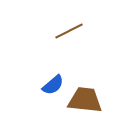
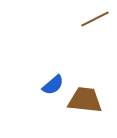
brown line: moved 26 px right, 12 px up
